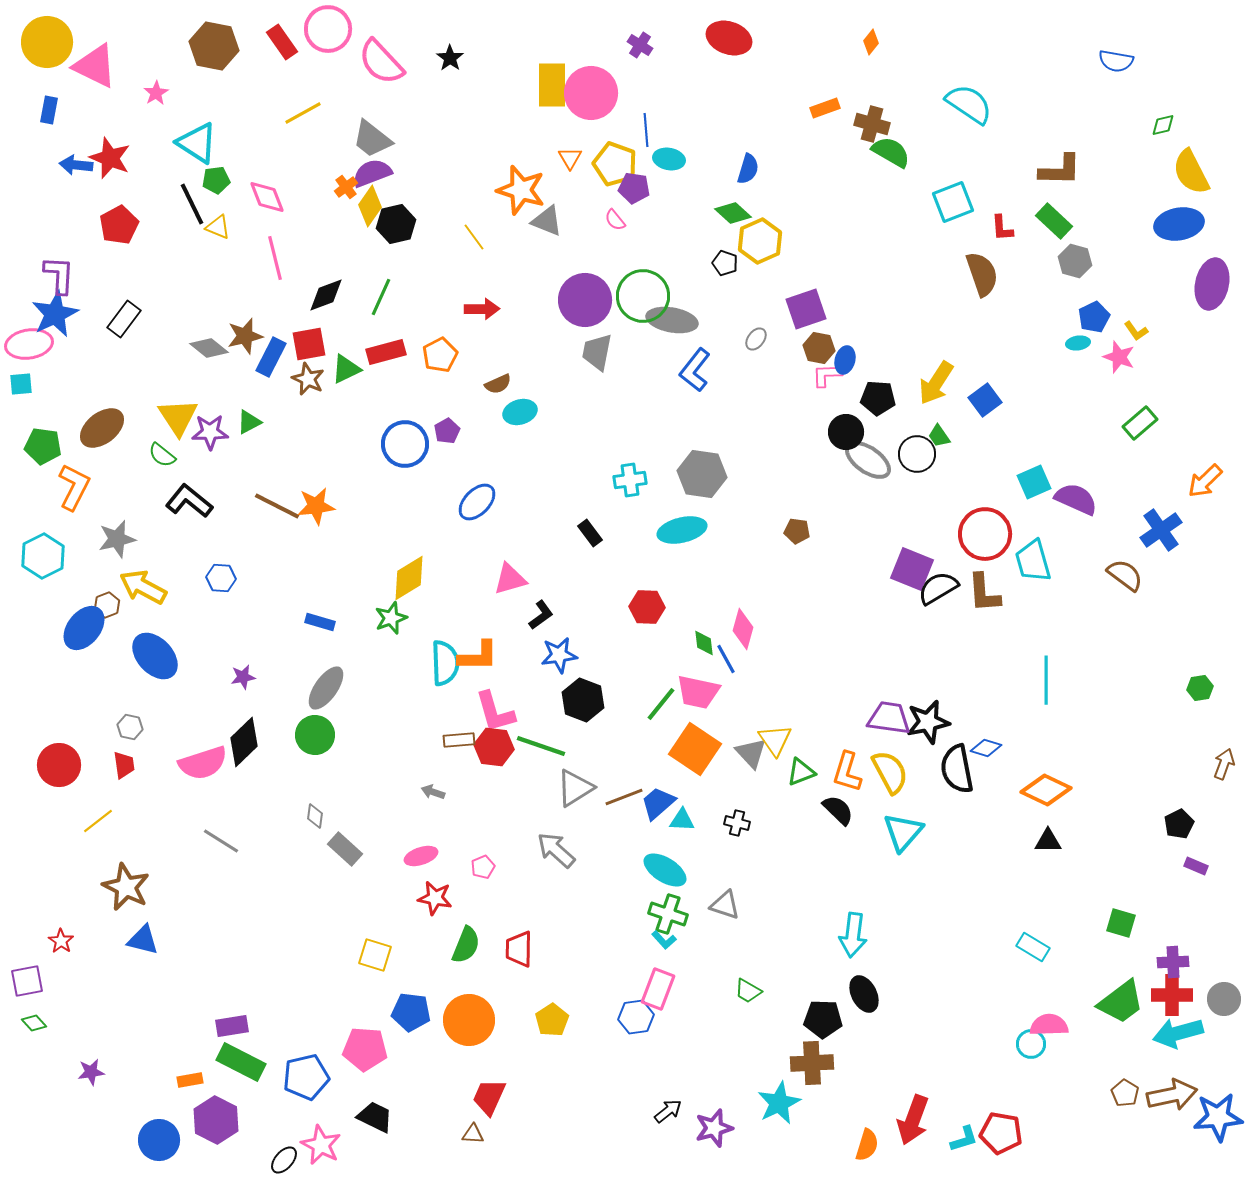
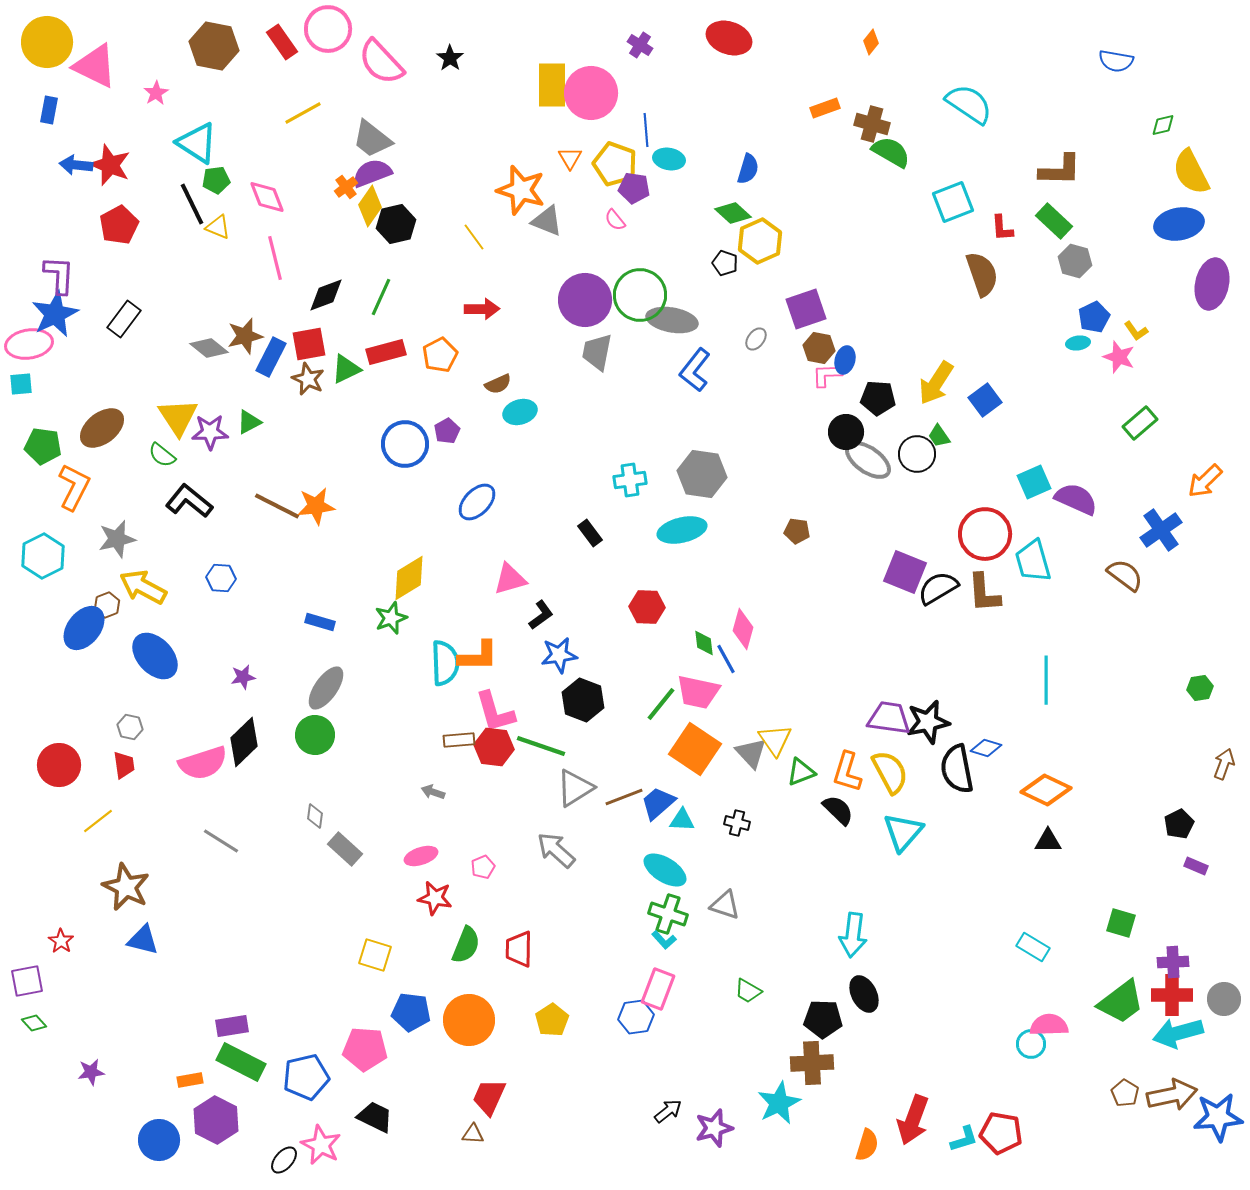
red star at (110, 158): moved 7 px down
green circle at (643, 296): moved 3 px left, 1 px up
purple square at (912, 569): moved 7 px left, 3 px down
